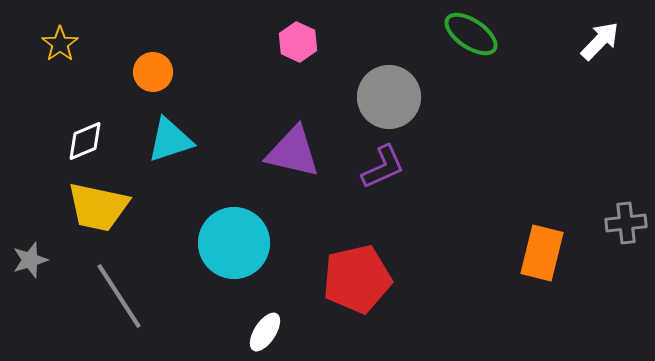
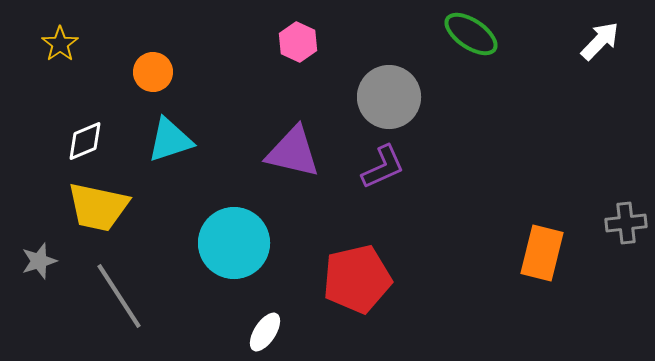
gray star: moved 9 px right, 1 px down
